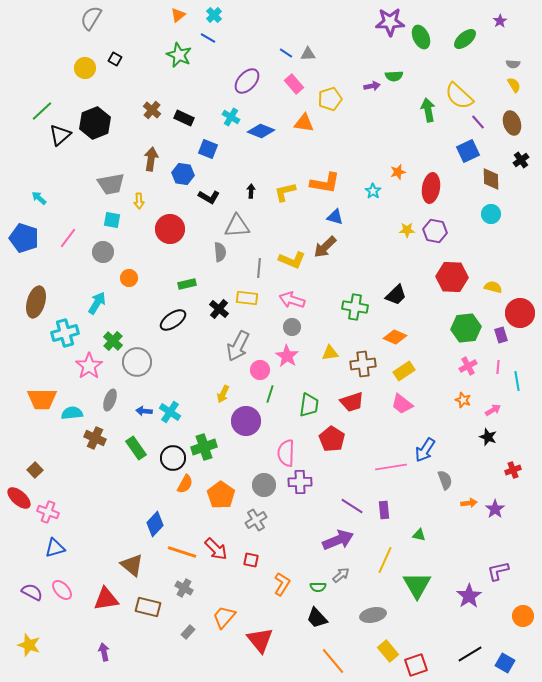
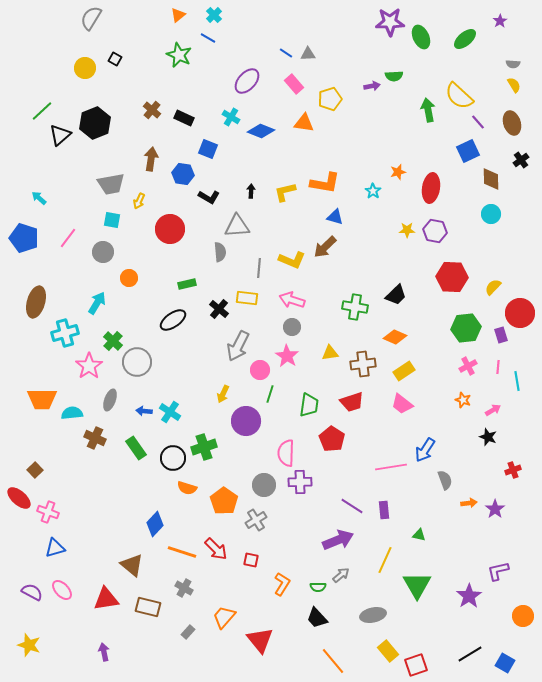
yellow arrow at (139, 201): rotated 28 degrees clockwise
yellow semicircle at (493, 287): rotated 60 degrees counterclockwise
orange semicircle at (185, 484): moved 2 px right, 4 px down; rotated 78 degrees clockwise
orange pentagon at (221, 495): moved 3 px right, 6 px down
